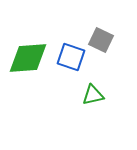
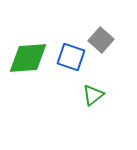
gray square: rotated 15 degrees clockwise
green triangle: rotated 25 degrees counterclockwise
